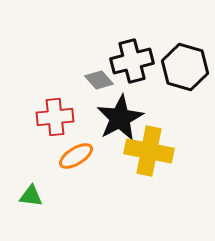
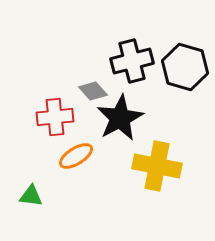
gray diamond: moved 6 px left, 11 px down
yellow cross: moved 8 px right, 15 px down
